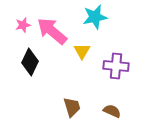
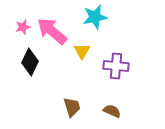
pink star: moved 2 px down
